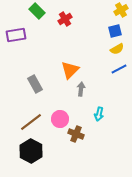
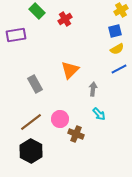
gray arrow: moved 12 px right
cyan arrow: rotated 56 degrees counterclockwise
